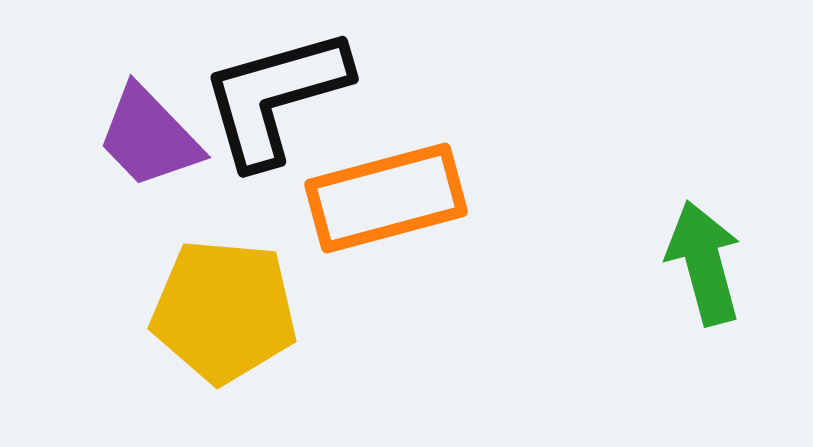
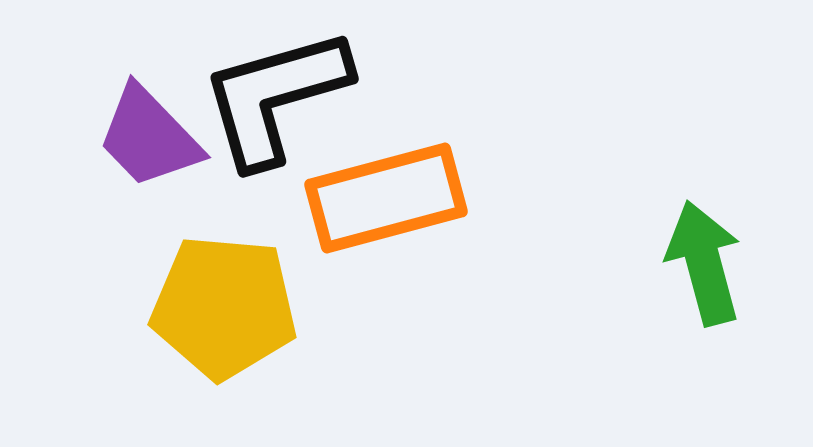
yellow pentagon: moved 4 px up
